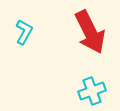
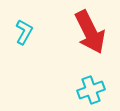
cyan cross: moved 1 px left, 1 px up
